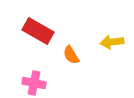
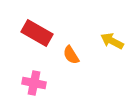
red rectangle: moved 1 px left, 2 px down
yellow arrow: moved 1 px up; rotated 35 degrees clockwise
